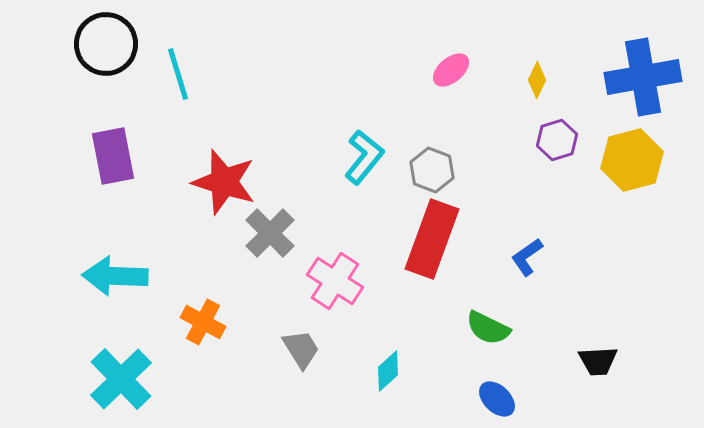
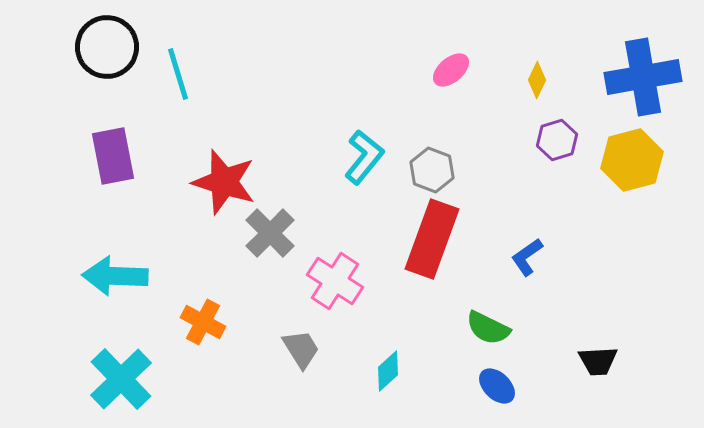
black circle: moved 1 px right, 3 px down
blue ellipse: moved 13 px up
